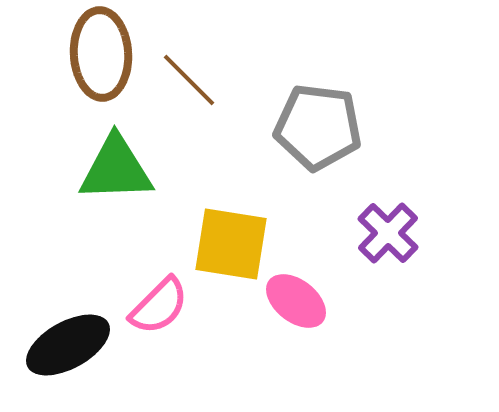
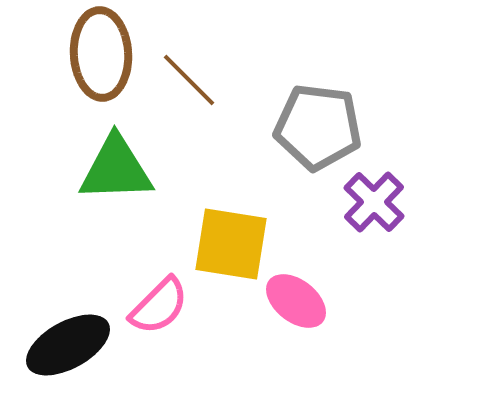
purple cross: moved 14 px left, 31 px up
